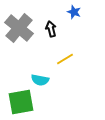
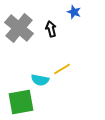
yellow line: moved 3 px left, 10 px down
